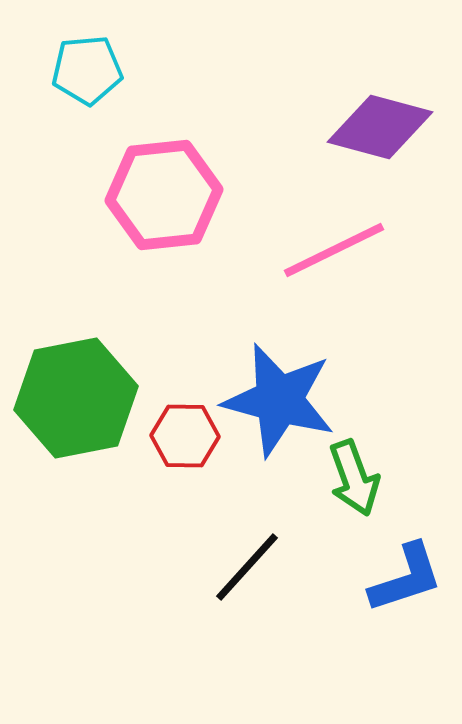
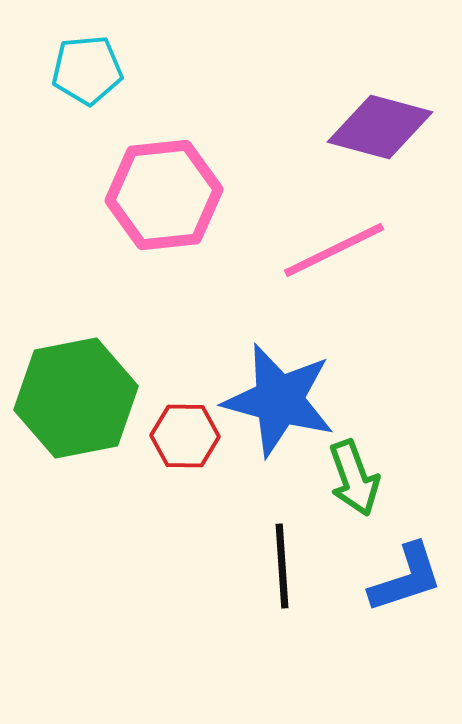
black line: moved 35 px right, 1 px up; rotated 46 degrees counterclockwise
